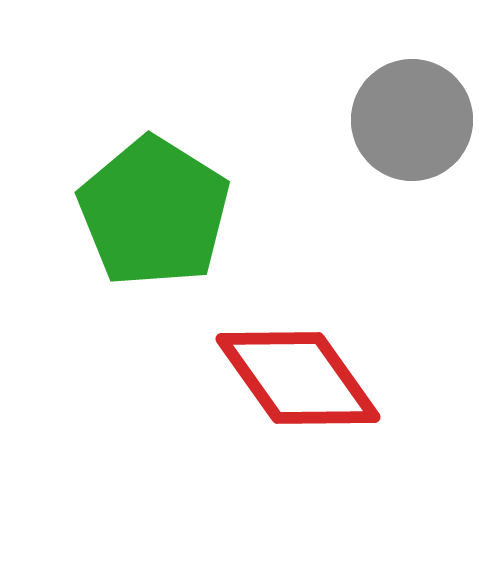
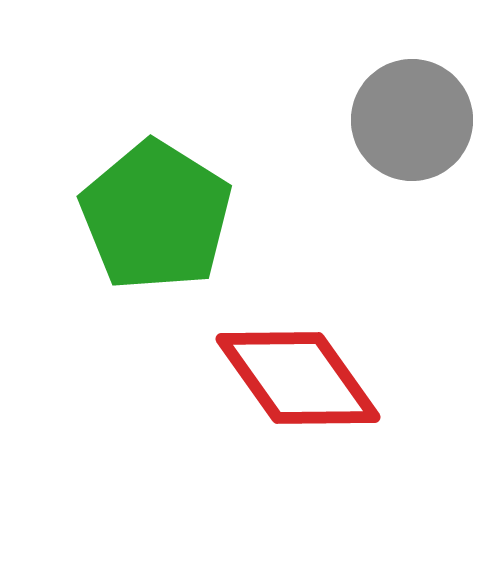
green pentagon: moved 2 px right, 4 px down
